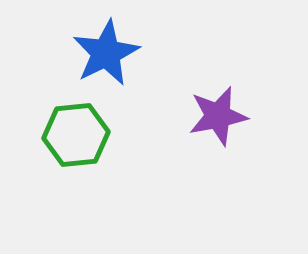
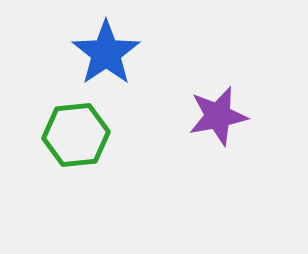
blue star: rotated 8 degrees counterclockwise
